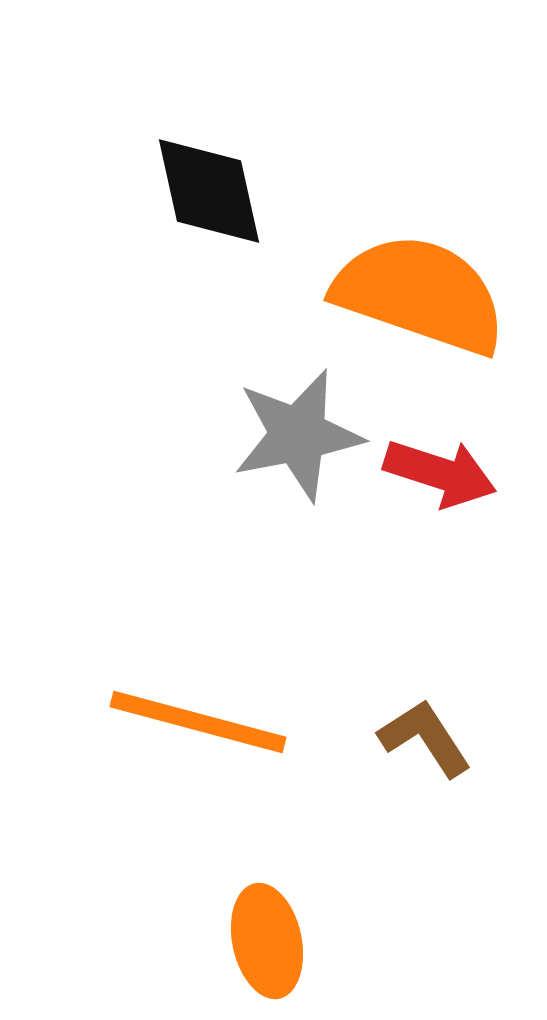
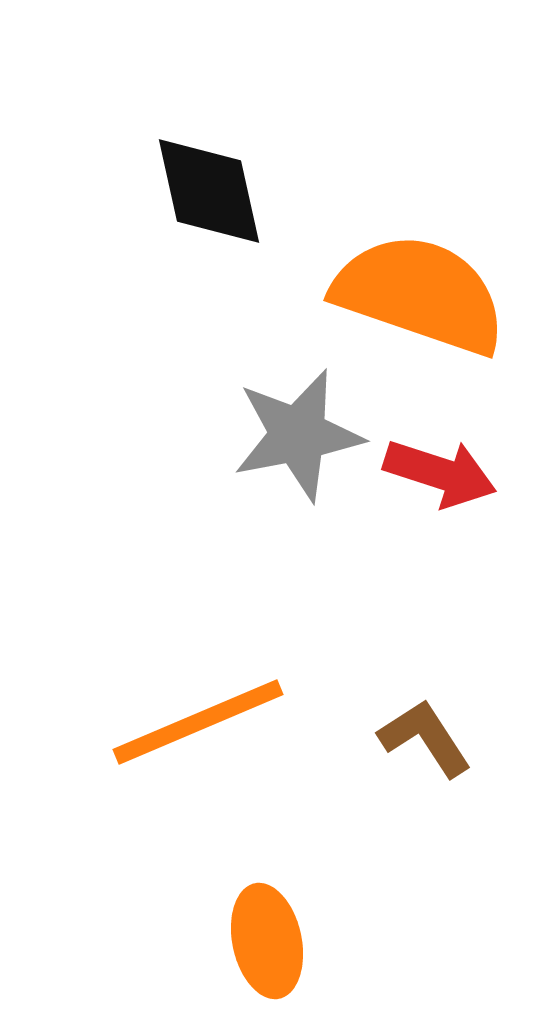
orange line: rotated 38 degrees counterclockwise
